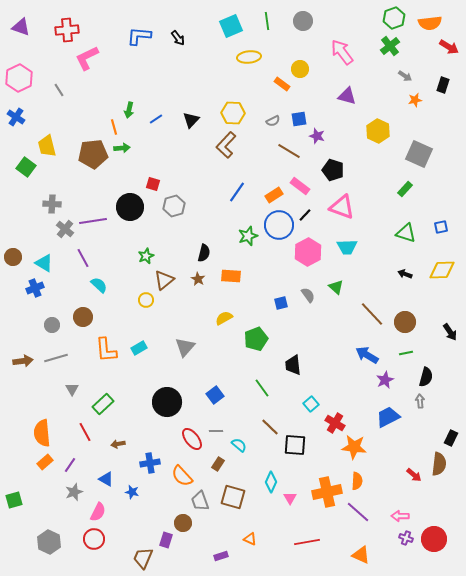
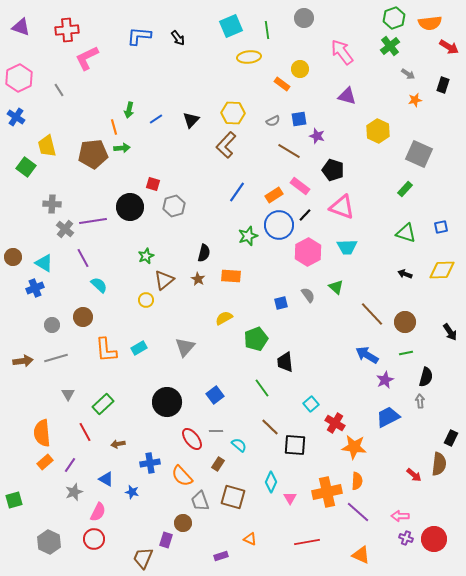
green line at (267, 21): moved 9 px down
gray circle at (303, 21): moved 1 px right, 3 px up
gray arrow at (405, 76): moved 3 px right, 2 px up
black trapezoid at (293, 365): moved 8 px left, 3 px up
gray triangle at (72, 389): moved 4 px left, 5 px down
